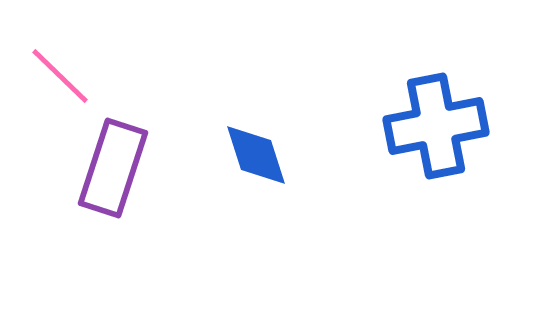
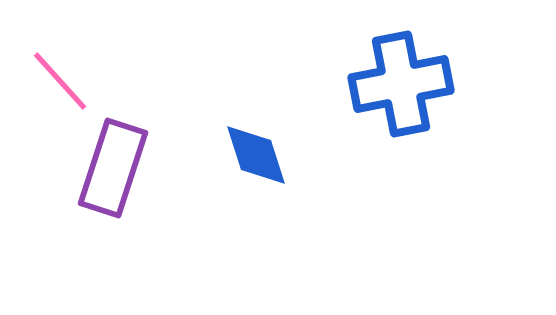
pink line: moved 5 px down; rotated 4 degrees clockwise
blue cross: moved 35 px left, 42 px up
